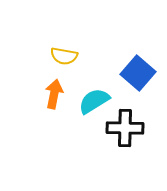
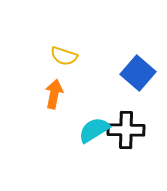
yellow semicircle: rotated 8 degrees clockwise
cyan semicircle: moved 29 px down
black cross: moved 1 px right, 2 px down
